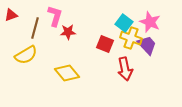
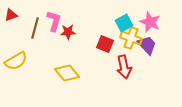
pink L-shape: moved 1 px left, 5 px down
cyan square: rotated 24 degrees clockwise
yellow semicircle: moved 10 px left, 6 px down
red arrow: moved 1 px left, 2 px up
